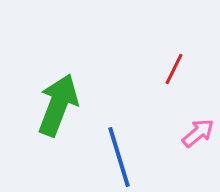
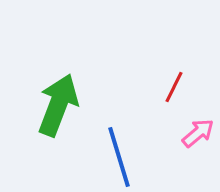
red line: moved 18 px down
